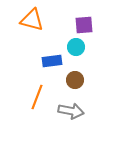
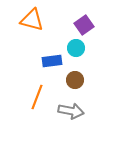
purple square: rotated 30 degrees counterclockwise
cyan circle: moved 1 px down
